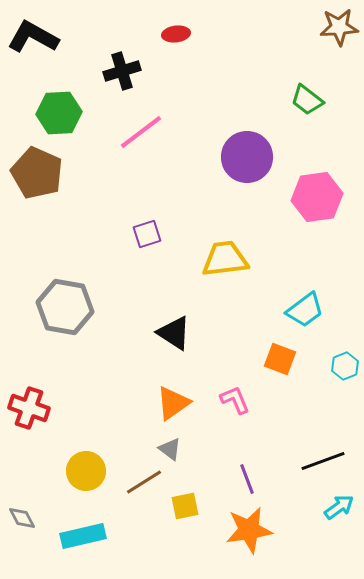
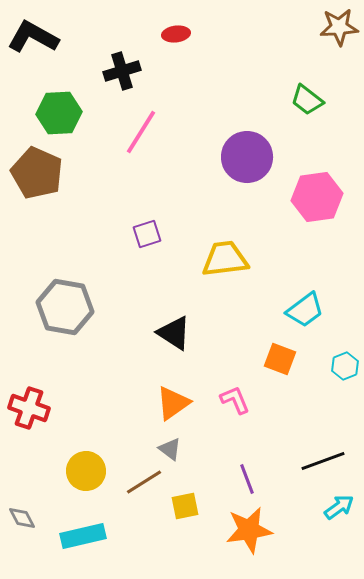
pink line: rotated 21 degrees counterclockwise
